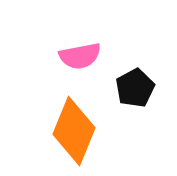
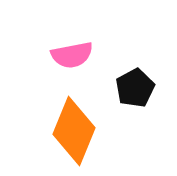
pink semicircle: moved 8 px left, 1 px up
